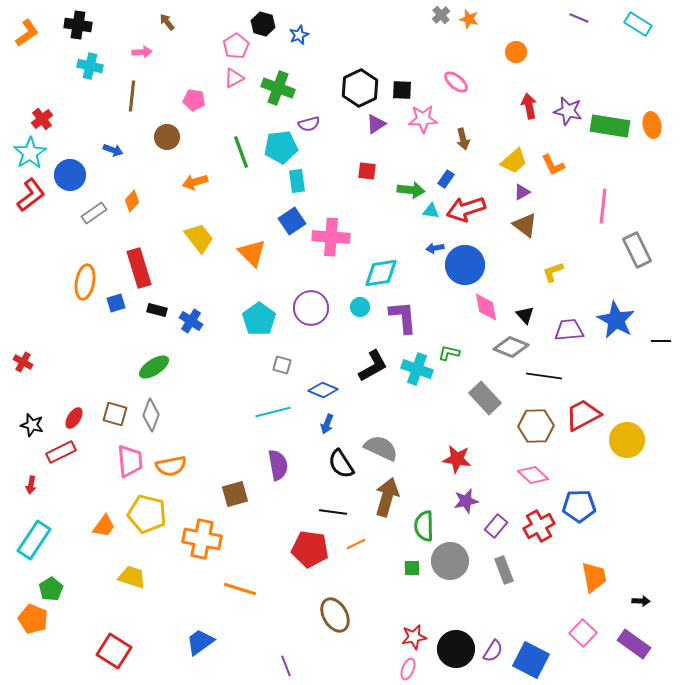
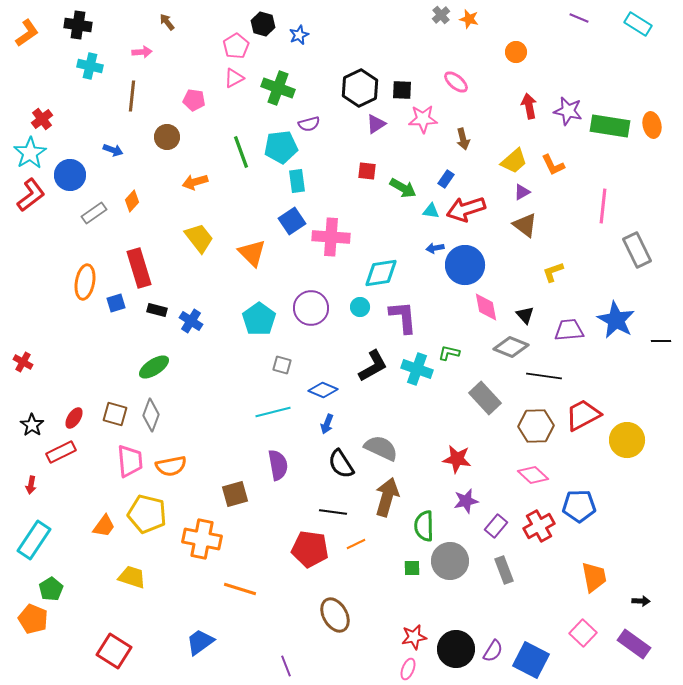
green arrow at (411, 190): moved 8 px left, 2 px up; rotated 24 degrees clockwise
black star at (32, 425): rotated 20 degrees clockwise
